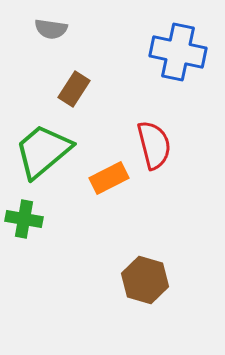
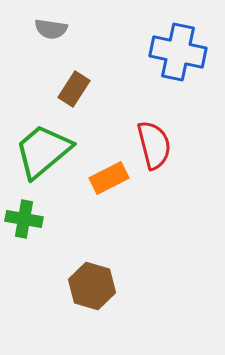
brown hexagon: moved 53 px left, 6 px down
